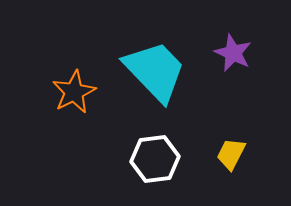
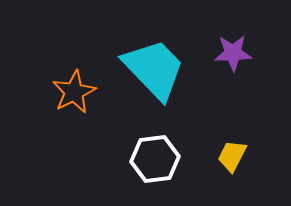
purple star: rotated 27 degrees counterclockwise
cyan trapezoid: moved 1 px left, 2 px up
yellow trapezoid: moved 1 px right, 2 px down
